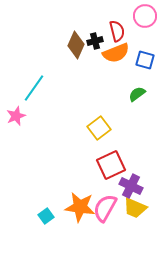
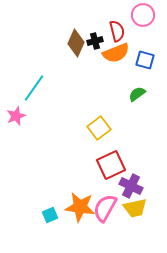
pink circle: moved 2 px left, 1 px up
brown diamond: moved 2 px up
yellow trapezoid: rotated 35 degrees counterclockwise
cyan square: moved 4 px right, 1 px up; rotated 14 degrees clockwise
